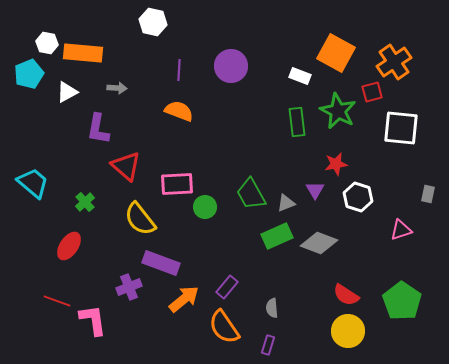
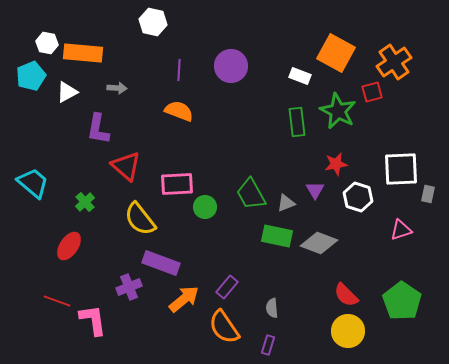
cyan pentagon at (29, 74): moved 2 px right, 2 px down
white square at (401, 128): moved 41 px down; rotated 9 degrees counterclockwise
green rectangle at (277, 236): rotated 36 degrees clockwise
red semicircle at (346, 295): rotated 12 degrees clockwise
